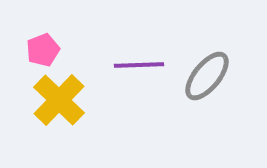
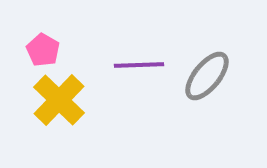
pink pentagon: rotated 20 degrees counterclockwise
